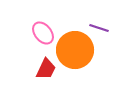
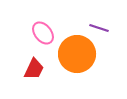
orange circle: moved 2 px right, 4 px down
red trapezoid: moved 12 px left
